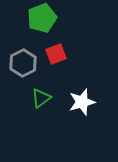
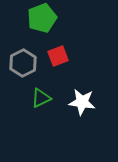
red square: moved 2 px right, 2 px down
green triangle: rotated 10 degrees clockwise
white star: rotated 24 degrees clockwise
